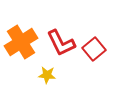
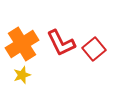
orange cross: moved 1 px right, 2 px down
yellow star: moved 25 px left; rotated 24 degrees counterclockwise
